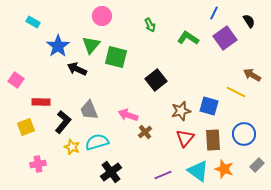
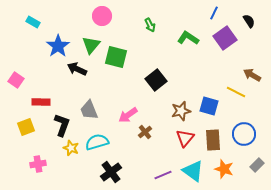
pink arrow: rotated 54 degrees counterclockwise
black L-shape: moved 1 px left, 3 px down; rotated 20 degrees counterclockwise
yellow star: moved 1 px left, 1 px down
cyan triangle: moved 5 px left
